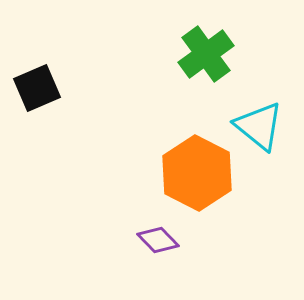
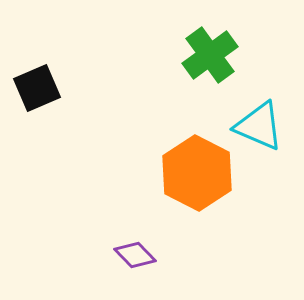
green cross: moved 4 px right, 1 px down
cyan triangle: rotated 16 degrees counterclockwise
purple diamond: moved 23 px left, 15 px down
